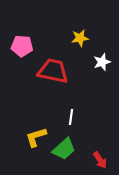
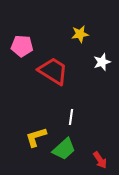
yellow star: moved 4 px up
red trapezoid: rotated 20 degrees clockwise
